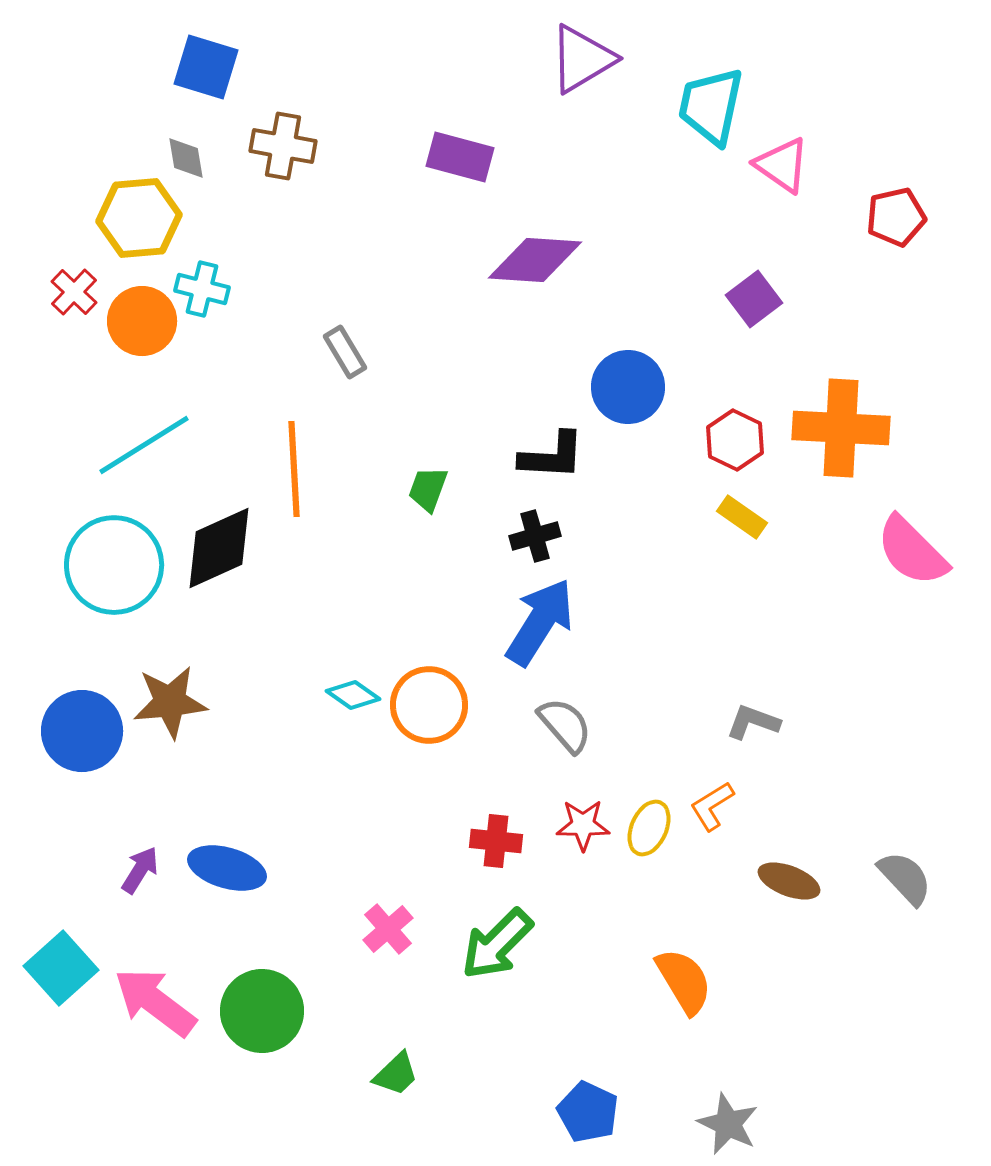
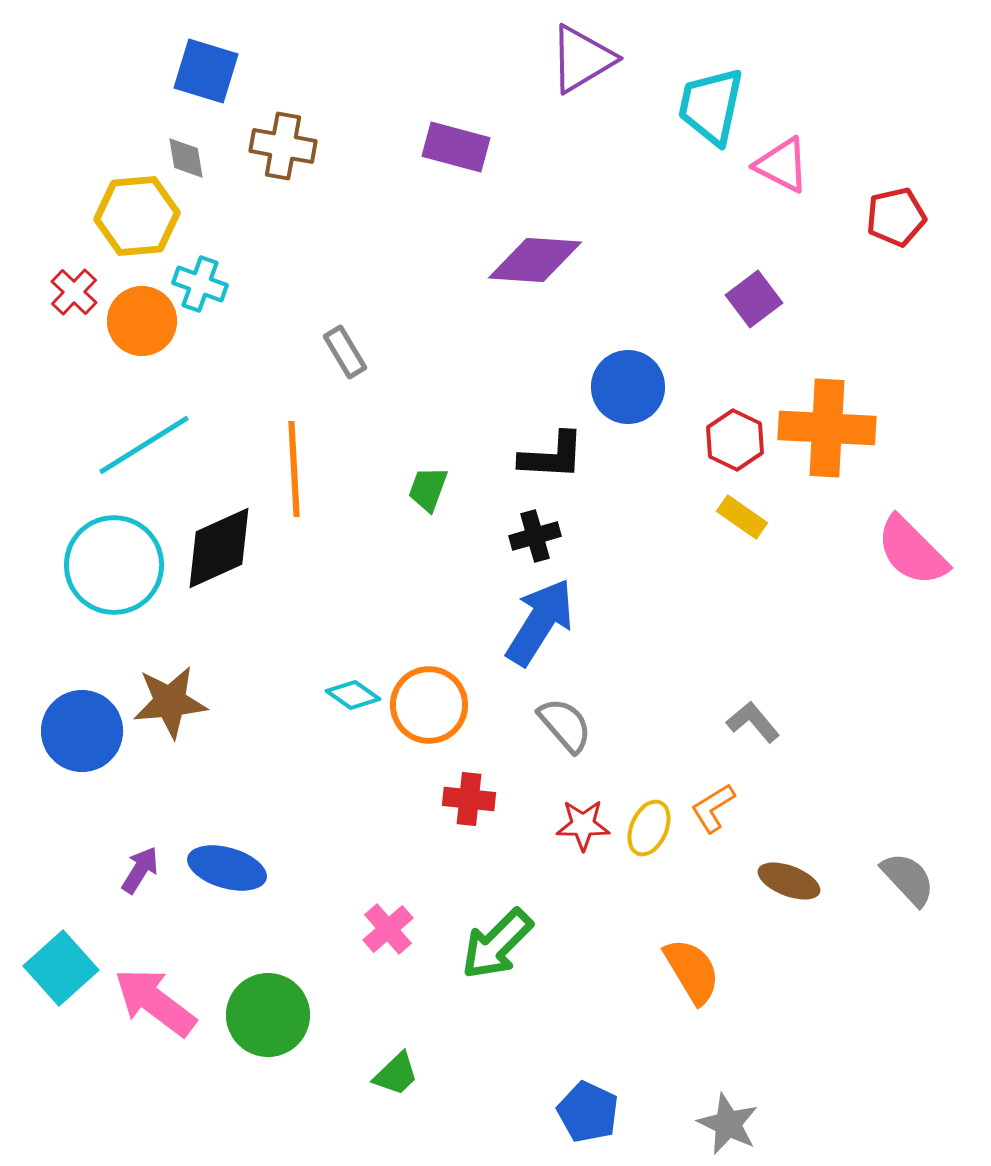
blue square at (206, 67): moved 4 px down
purple rectangle at (460, 157): moved 4 px left, 10 px up
pink triangle at (782, 165): rotated 8 degrees counterclockwise
yellow hexagon at (139, 218): moved 2 px left, 2 px up
cyan cross at (202, 289): moved 2 px left, 5 px up; rotated 6 degrees clockwise
orange cross at (841, 428): moved 14 px left
gray L-shape at (753, 722): rotated 30 degrees clockwise
orange L-shape at (712, 806): moved 1 px right, 2 px down
red cross at (496, 841): moved 27 px left, 42 px up
gray semicircle at (905, 878): moved 3 px right, 1 px down
orange semicircle at (684, 981): moved 8 px right, 10 px up
green circle at (262, 1011): moved 6 px right, 4 px down
